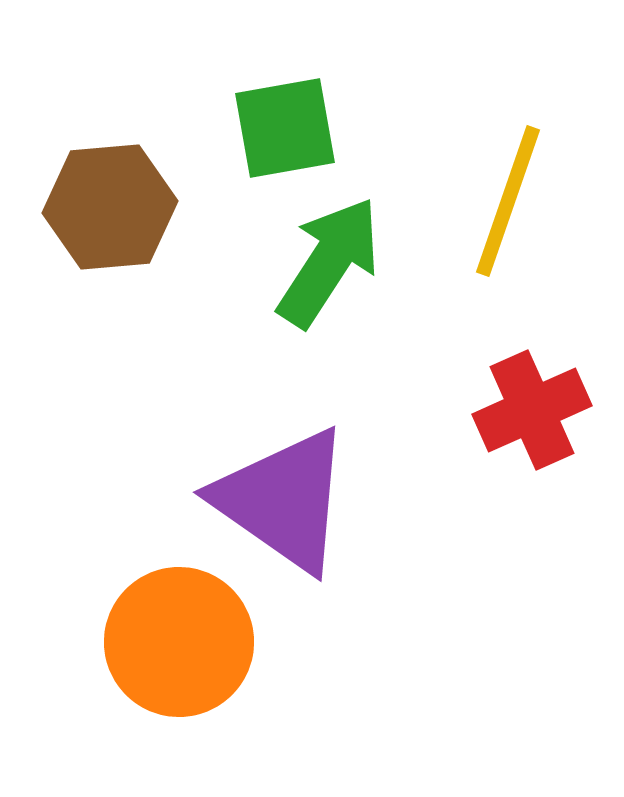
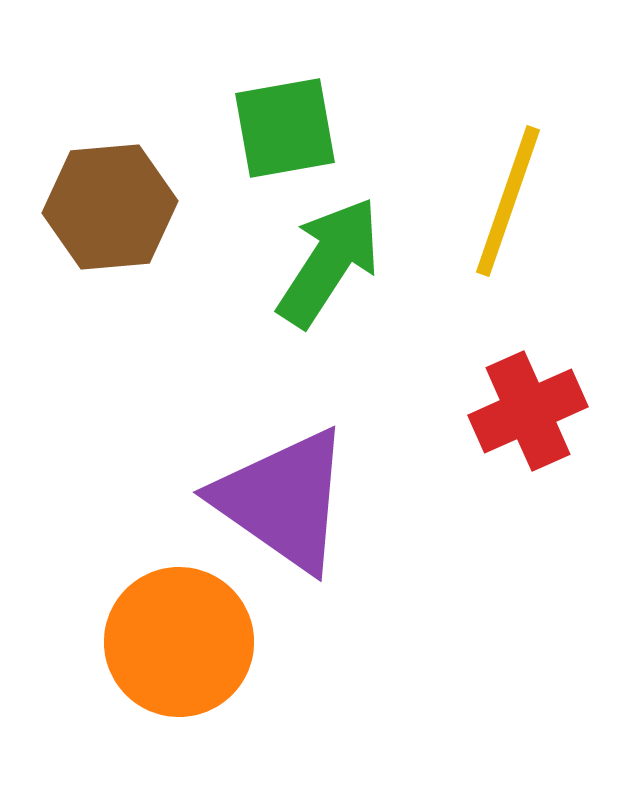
red cross: moved 4 px left, 1 px down
